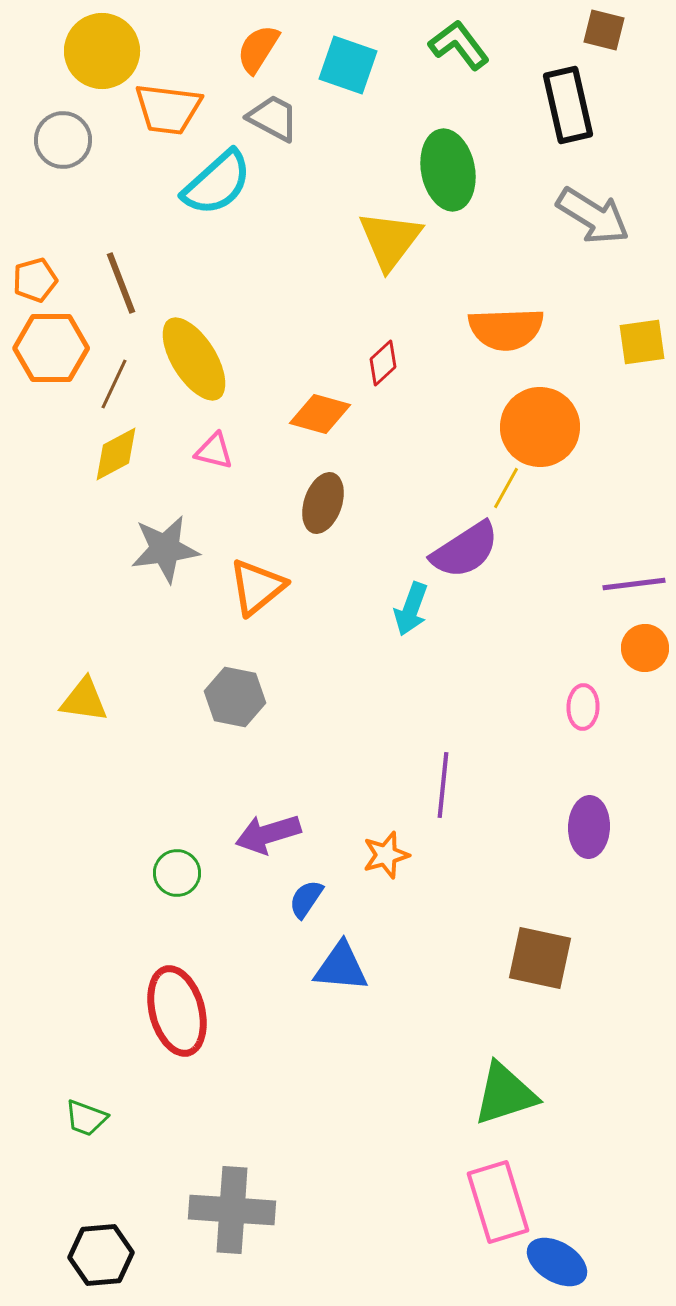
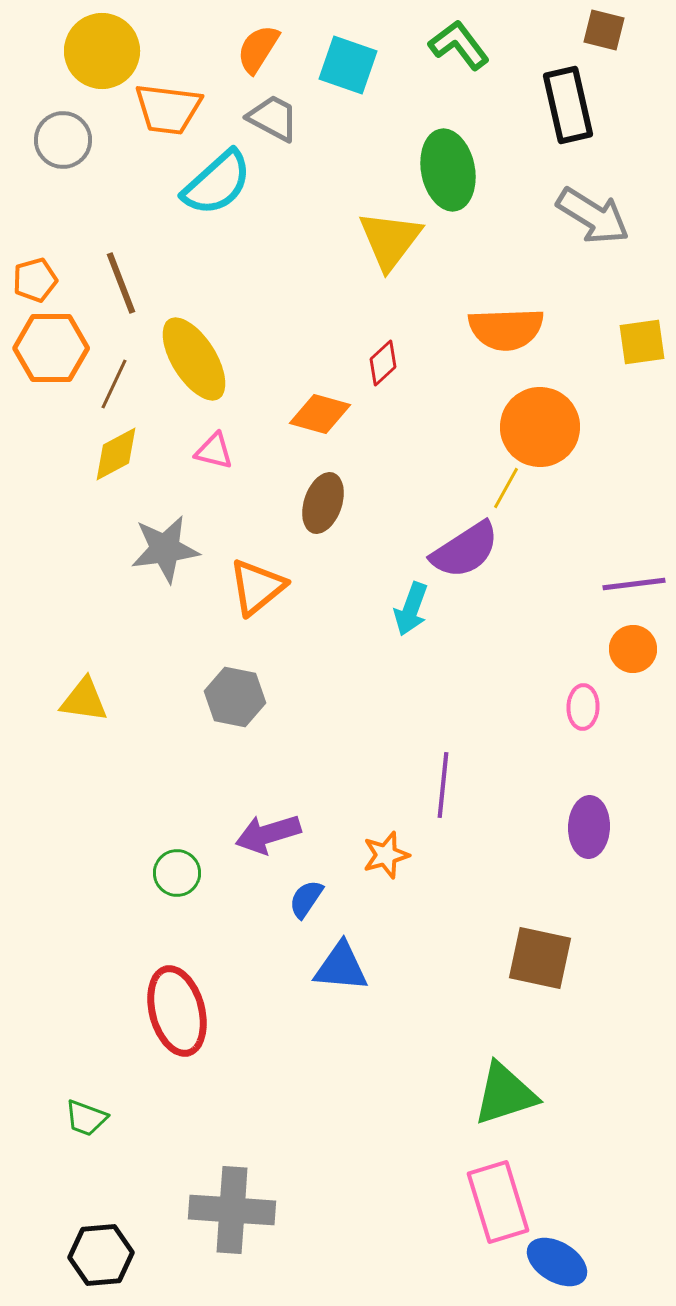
orange circle at (645, 648): moved 12 px left, 1 px down
